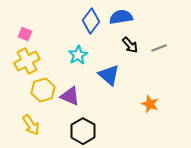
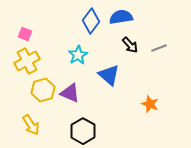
purple triangle: moved 3 px up
